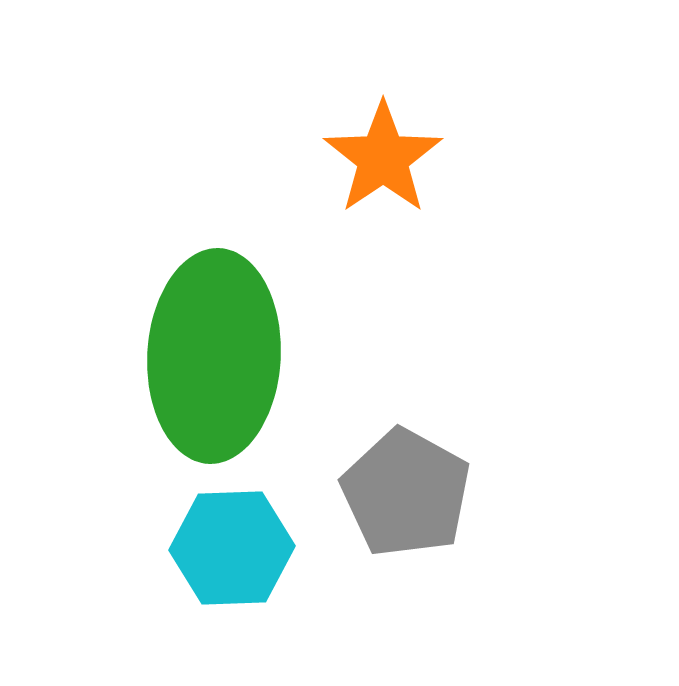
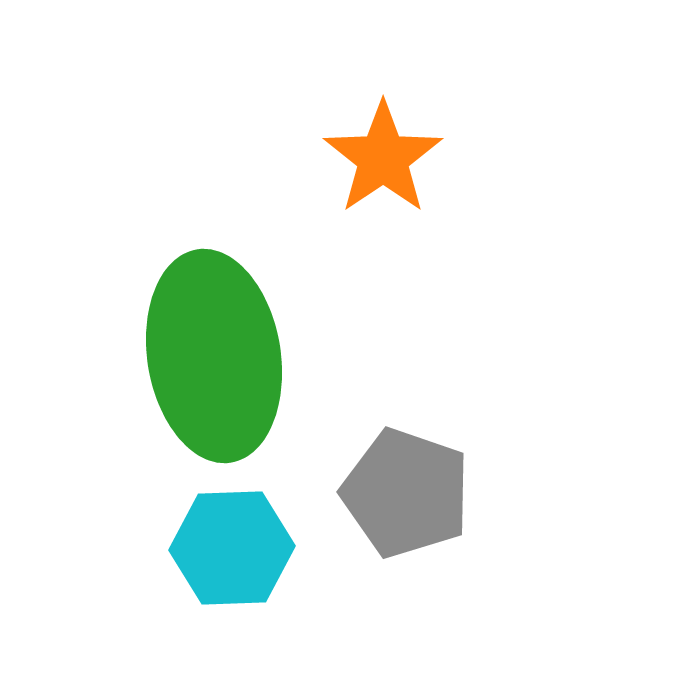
green ellipse: rotated 12 degrees counterclockwise
gray pentagon: rotated 10 degrees counterclockwise
